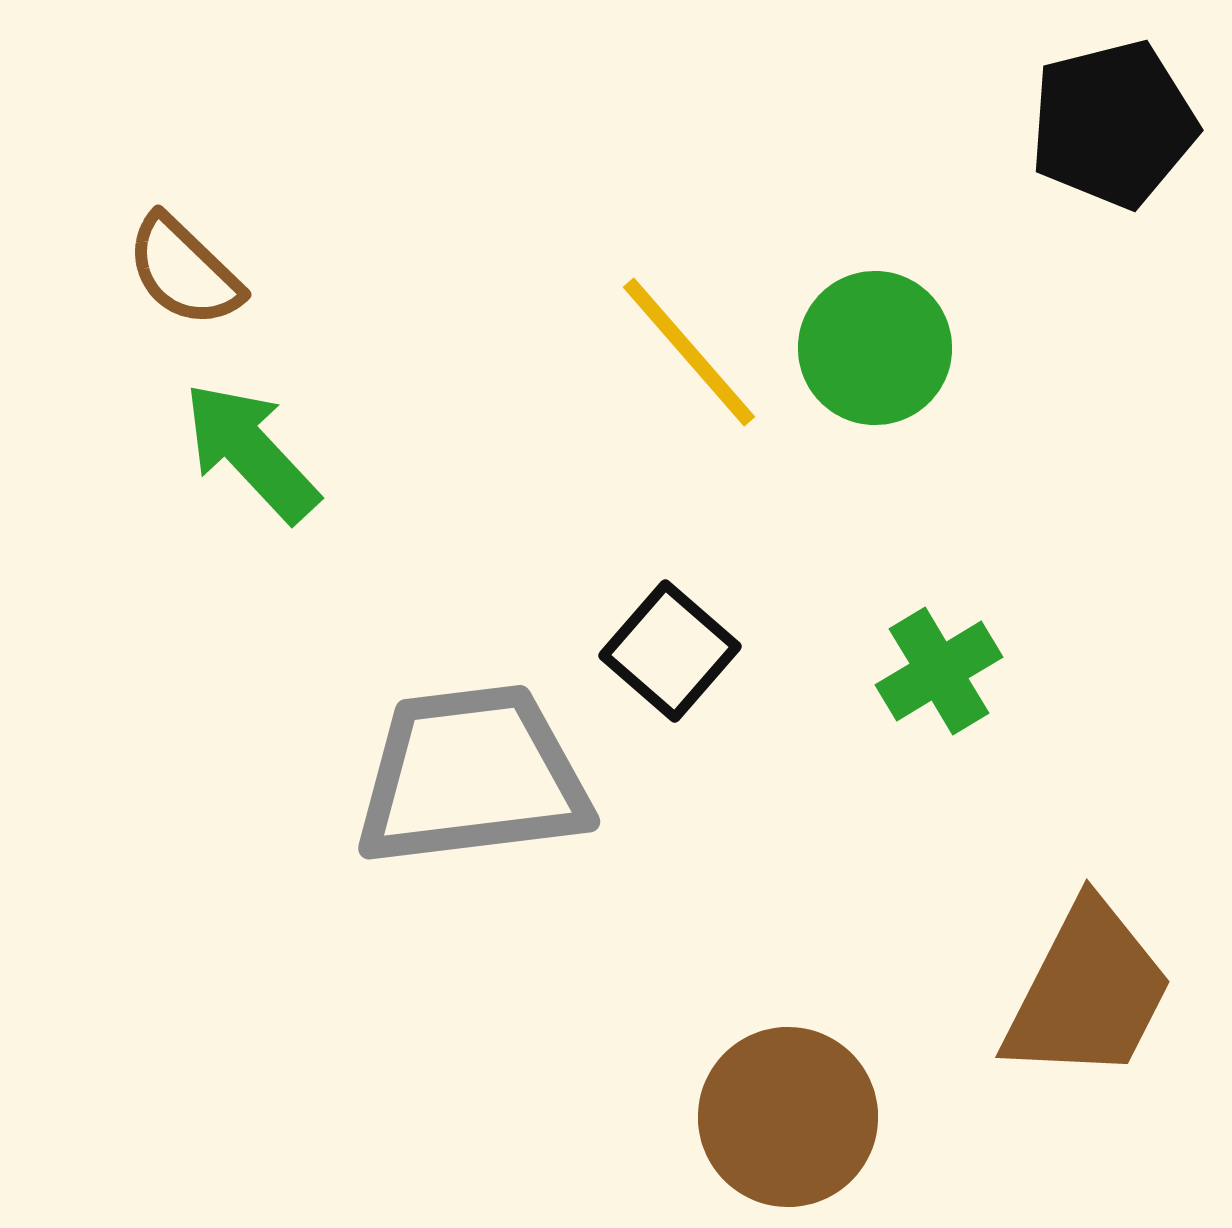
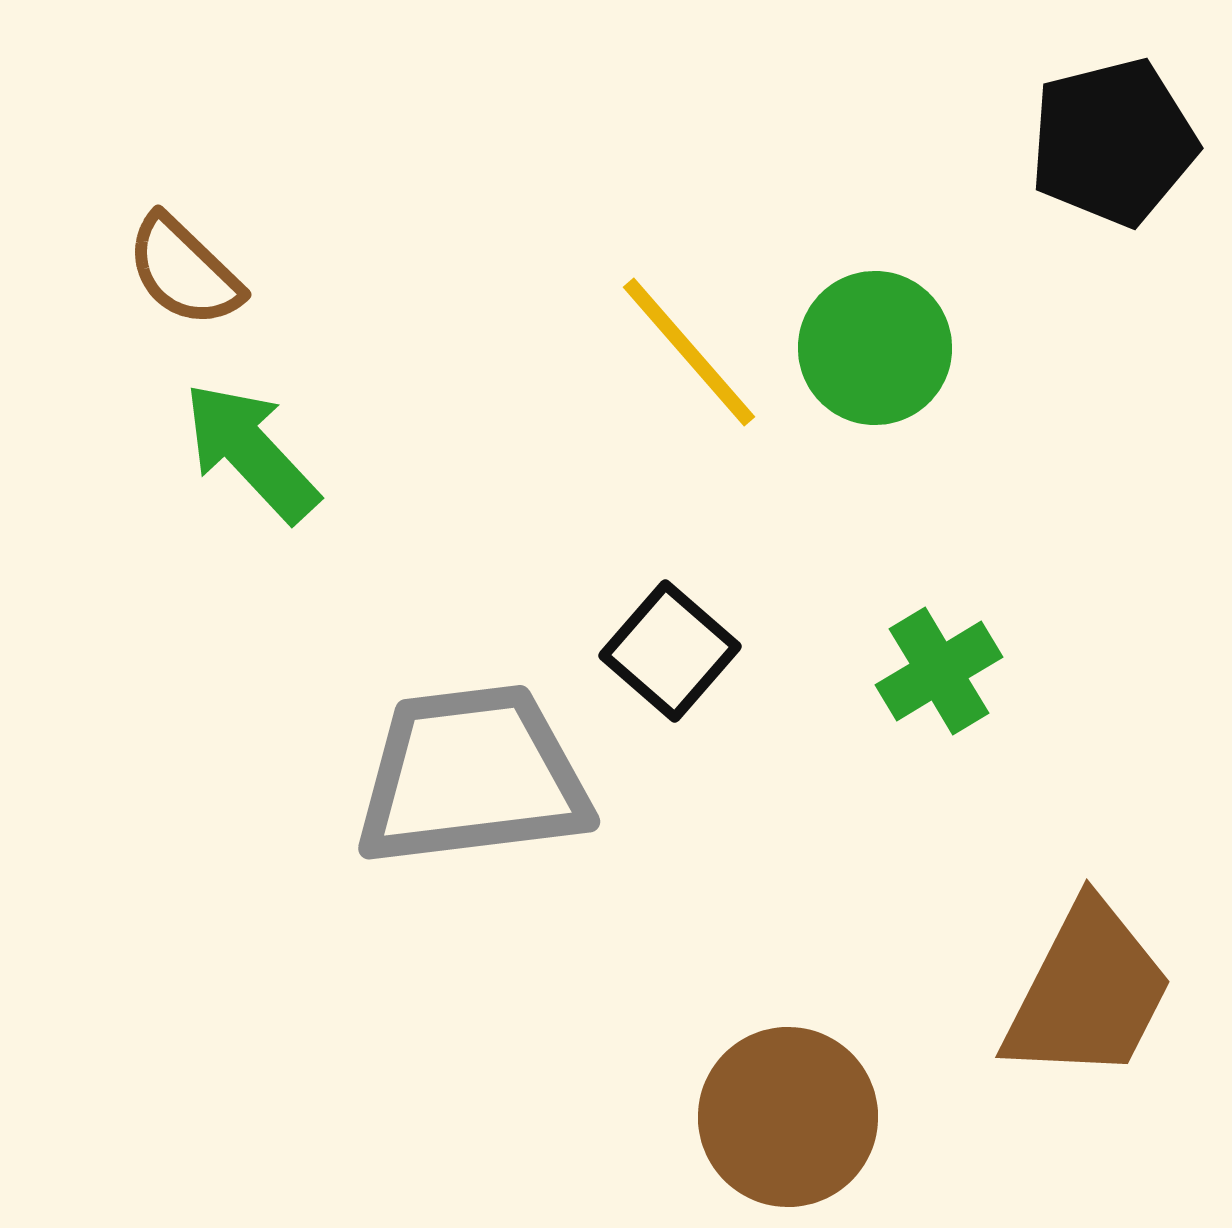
black pentagon: moved 18 px down
